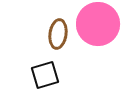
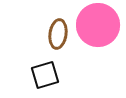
pink circle: moved 1 px down
